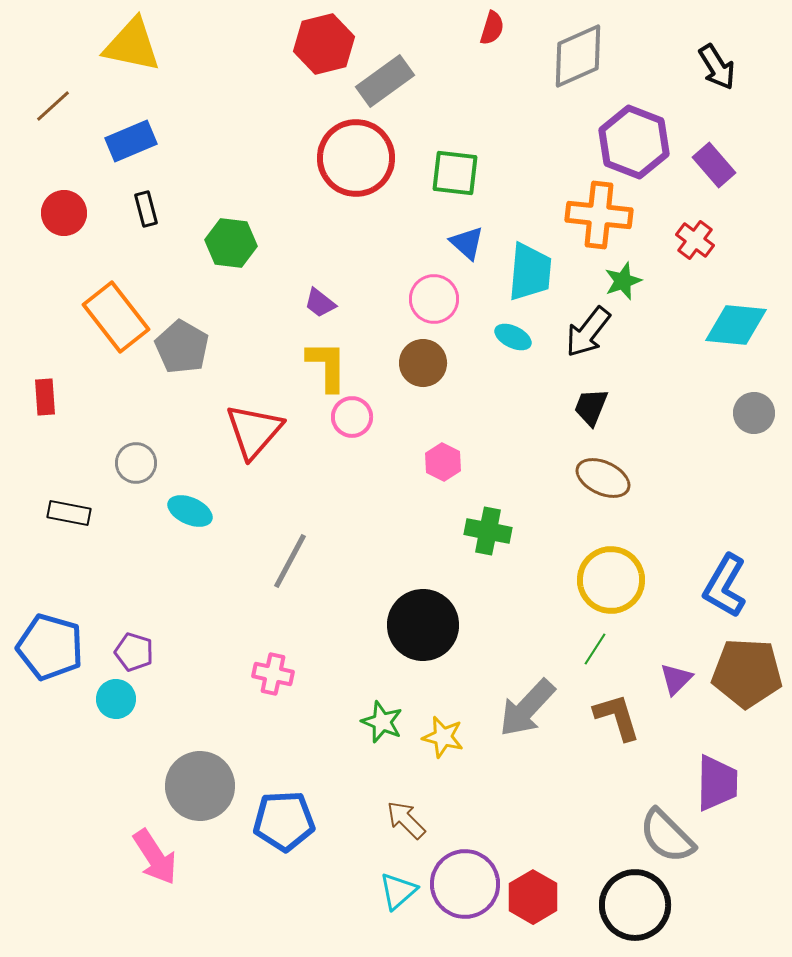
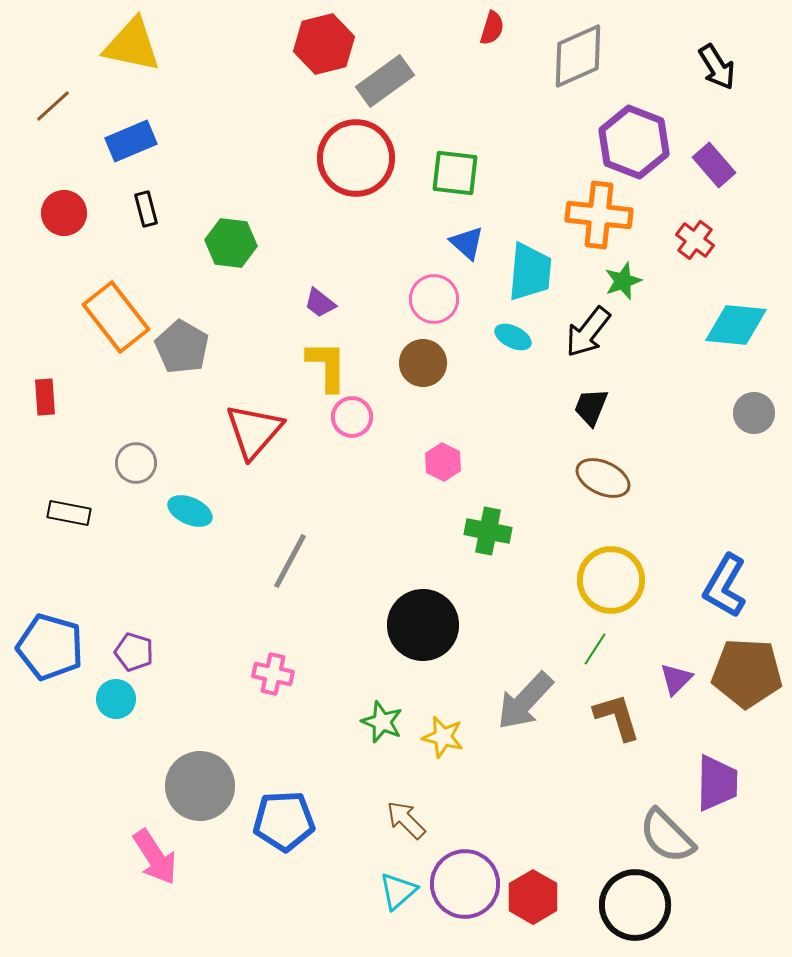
gray arrow at (527, 708): moved 2 px left, 7 px up
